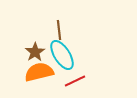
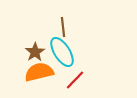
brown line: moved 4 px right, 3 px up
cyan ellipse: moved 3 px up
red line: moved 1 px up; rotated 20 degrees counterclockwise
